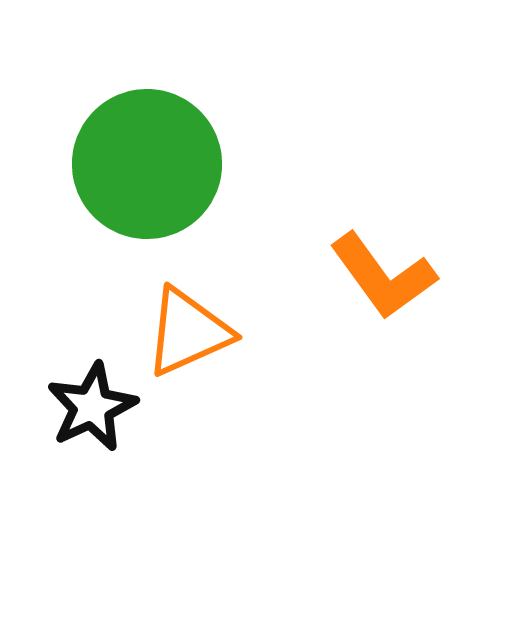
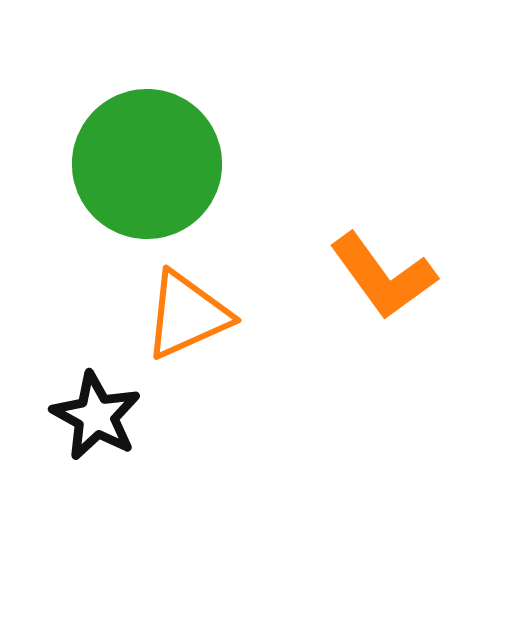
orange triangle: moved 1 px left, 17 px up
black star: moved 4 px right, 9 px down; rotated 18 degrees counterclockwise
